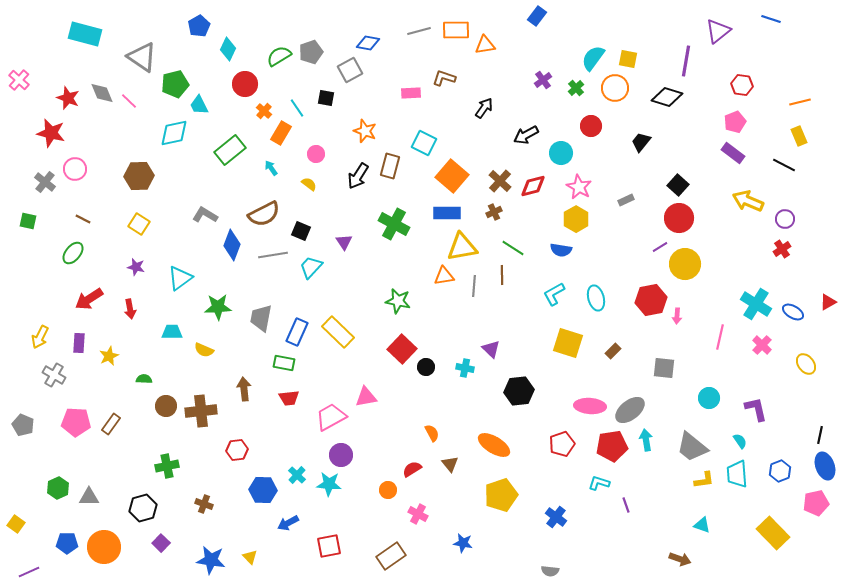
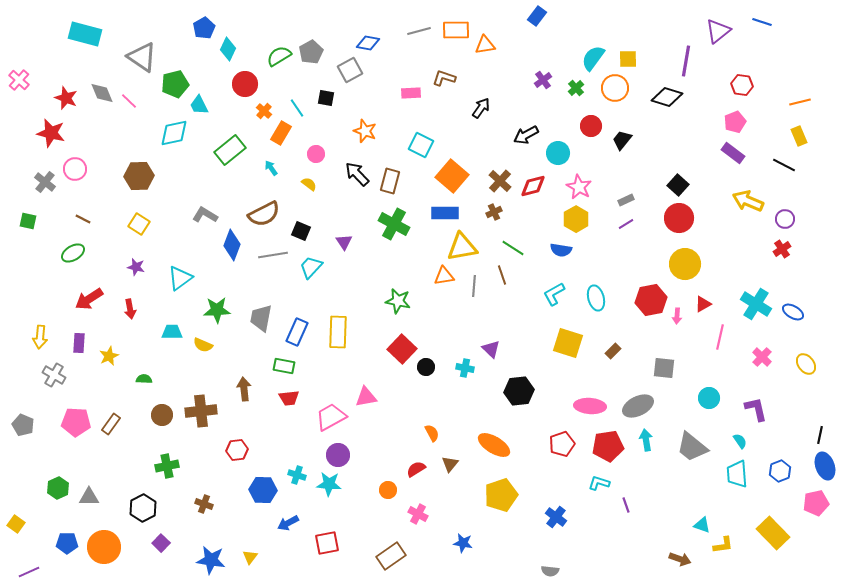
blue line at (771, 19): moved 9 px left, 3 px down
blue pentagon at (199, 26): moved 5 px right, 2 px down
gray pentagon at (311, 52): rotated 10 degrees counterclockwise
yellow square at (628, 59): rotated 12 degrees counterclockwise
red star at (68, 98): moved 2 px left
black arrow at (484, 108): moved 3 px left
black trapezoid at (641, 142): moved 19 px left, 2 px up
cyan square at (424, 143): moved 3 px left, 2 px down
cyan circle at (561, 153): moved 3 px left
brown rectangle at (390, 166): moved 15 px down
black arrow at (358, 176): moved 1 px left, 2 px up; rotated 104 degrees clockwise
blue rectangle at (447, 213): moved 2 px left
purple line at (660, 247): moved 34 px left, 23 px up
green ellipse at (73, 253): rotated 20 degrees clockwise
brown line at (502, 275): rotated 18 degrees counterclockwise
red triangle at (828, 302): moved 125 px left, 2 px down
green star at (218, 307): moved 1 px left, 3 px down
yellow rectangle at (338, 332): rotated 48 degrees clockwise
yellow arrow at (40, 337): rotated 20 degrees counterclockwise
pink cross at (762, 345): moved 12 px down
yellow semicircle at (204, 350): moved 1 px left, 5 px up
green rectangle at (284, 363): moved 3 px down
brown circle at (166, 406): moved 4 px left, 9 px down
gray ellipse at (630, 410): moved 8 px right, 4 px up; rotated 12 degrees clockwise
red pentagon at (612, 446): moved 4 px left
purple circle at (341, 455): moved 3 px left
brown triangle at (450, 464): rotated 18 degrees clockwise
red semicircle at (412, 469): moved 4 px right
cyan cross at (297, 475): rotated 24 degrees counterclockwise
yellow L-shape at (704, 480): moved 19 px right, 65 px down
black hexagon at (143, 508): rotated 12 degrees counterclockwise
red square at (329, 546): moved 2 px left, 3 px up
yellow triangle at (250, 557): rotated 21 degrees clockwise
